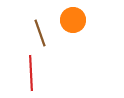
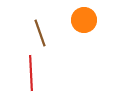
orange circle: moved 11 px right
